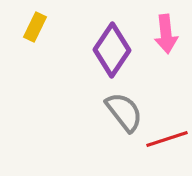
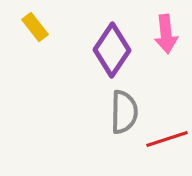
yellow rectangle: rotated 64 degrees counterclockwise
gray semicircle: rotated 39 degrees clockwise
